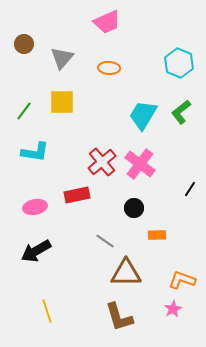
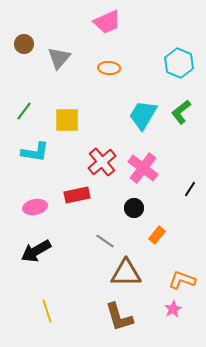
gray triangle: moved 3 px left
yellow square: moved 5 px right, 18 px down
pink cross: moved 3 px right, 4 px down
orange rectangle: rotated 48 degrees counterclockwise
